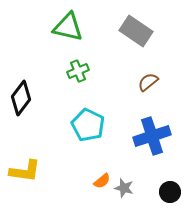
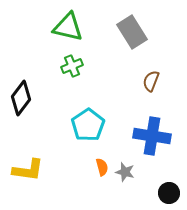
gray rectangle: moved 4 px left, 1 px down; rotated 24 degrees clockwise
green cross: moved 6 px left, 5 px up
brown semicircle: moved 3 px right, 1 px up; rotated 30 degrees counterclockwise
cyan pentagon: rotated 12 degrees clockwise
blue cross: rotated 27 degrees clockwise
yellow L-shape: moved 3 px right, 1 px up
orange semicircle: moved 14 px up; rotated 66 degrees counterclockwise
gray star: moved 1 px right, 16 px up
black circle: moved 1 px left, 1 px down
